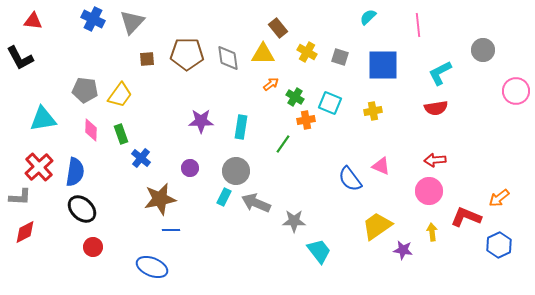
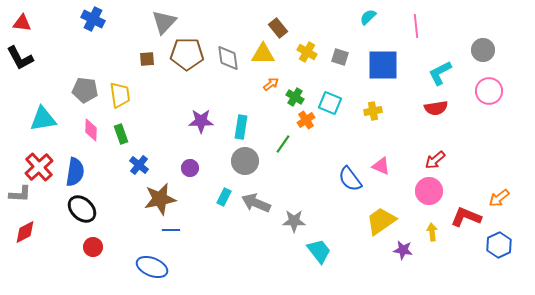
red triangle at (33, 21): moved 11 px left, 2 px down
gray triangle at (132, 22): moved 32 px right
pink line at (418, 25): moved 2 px left, 1 px down
pink circle at (516, 91): moved 27 px left
yellow trapezoid at (120, 95): rotated 44 degrees counterclockwise
orange cross at (306, 120): rotated 24 degrees counterclockwise
blue cross at (141, 158): moved 2 px left, 7 px down
red arrow at (435, 160): rotated 35 degrees counterclockwise
gray circle at (236, 171): moved 9 px right, 10 px up
gray L-shape at (20, 197): moved 3 px up
yellow trapezoid at (377, 226): moved 4 px right, 5 px up
